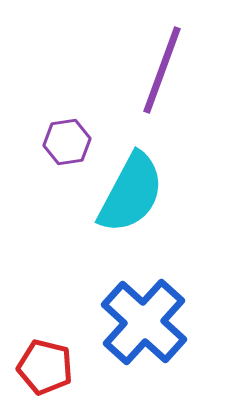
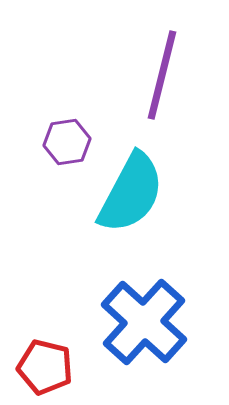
purple line: moved 5 px down; rotated 6 degrees counterclockwise
